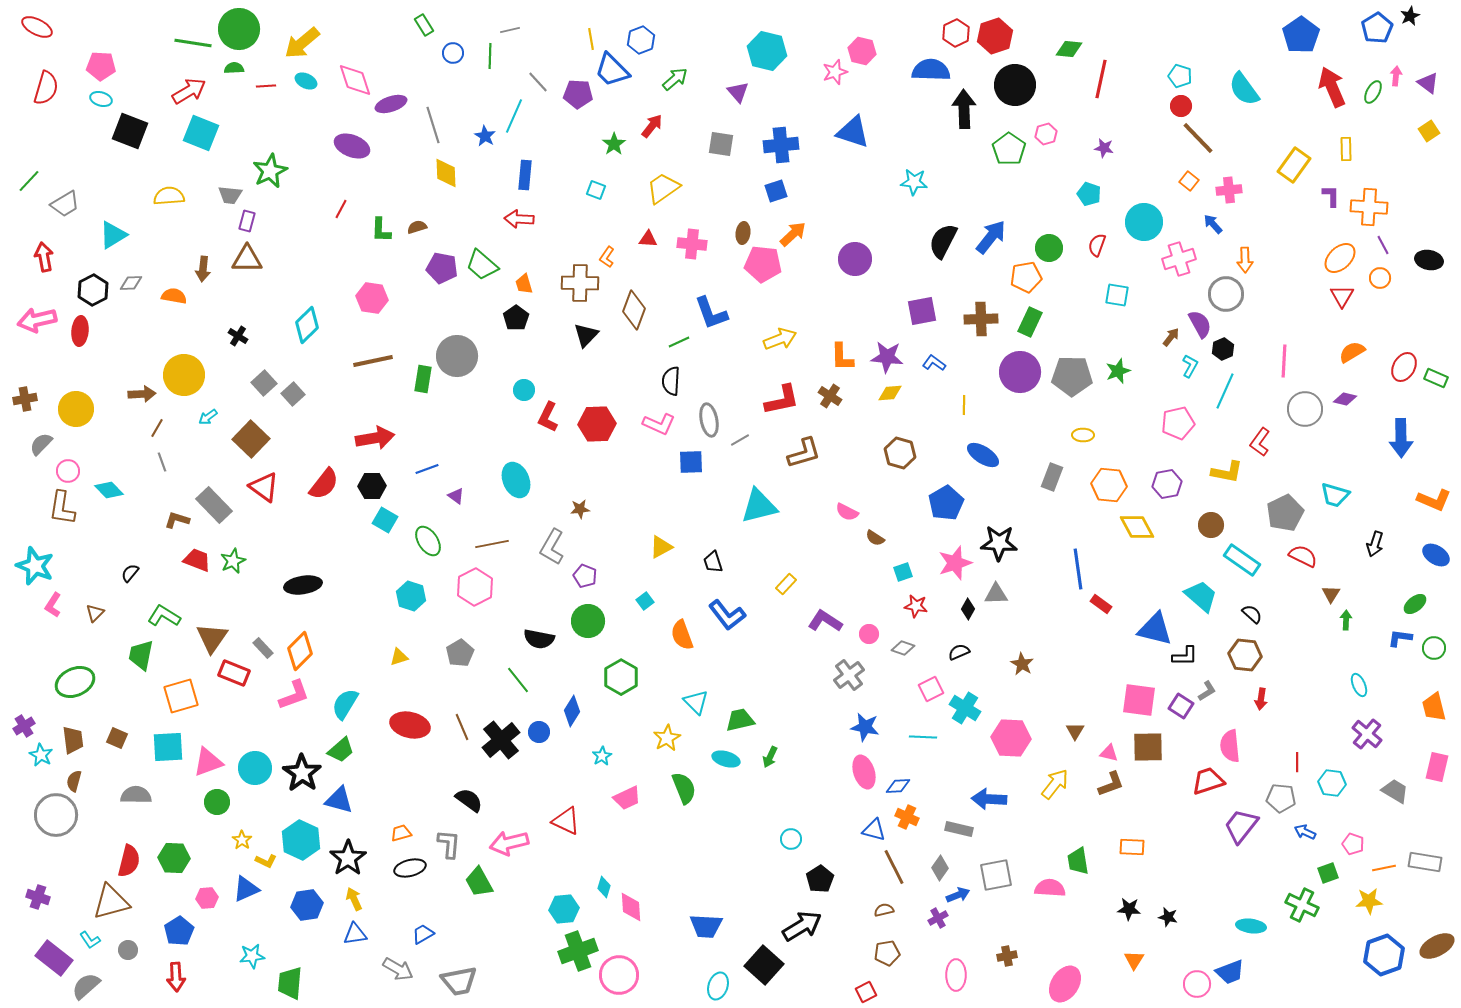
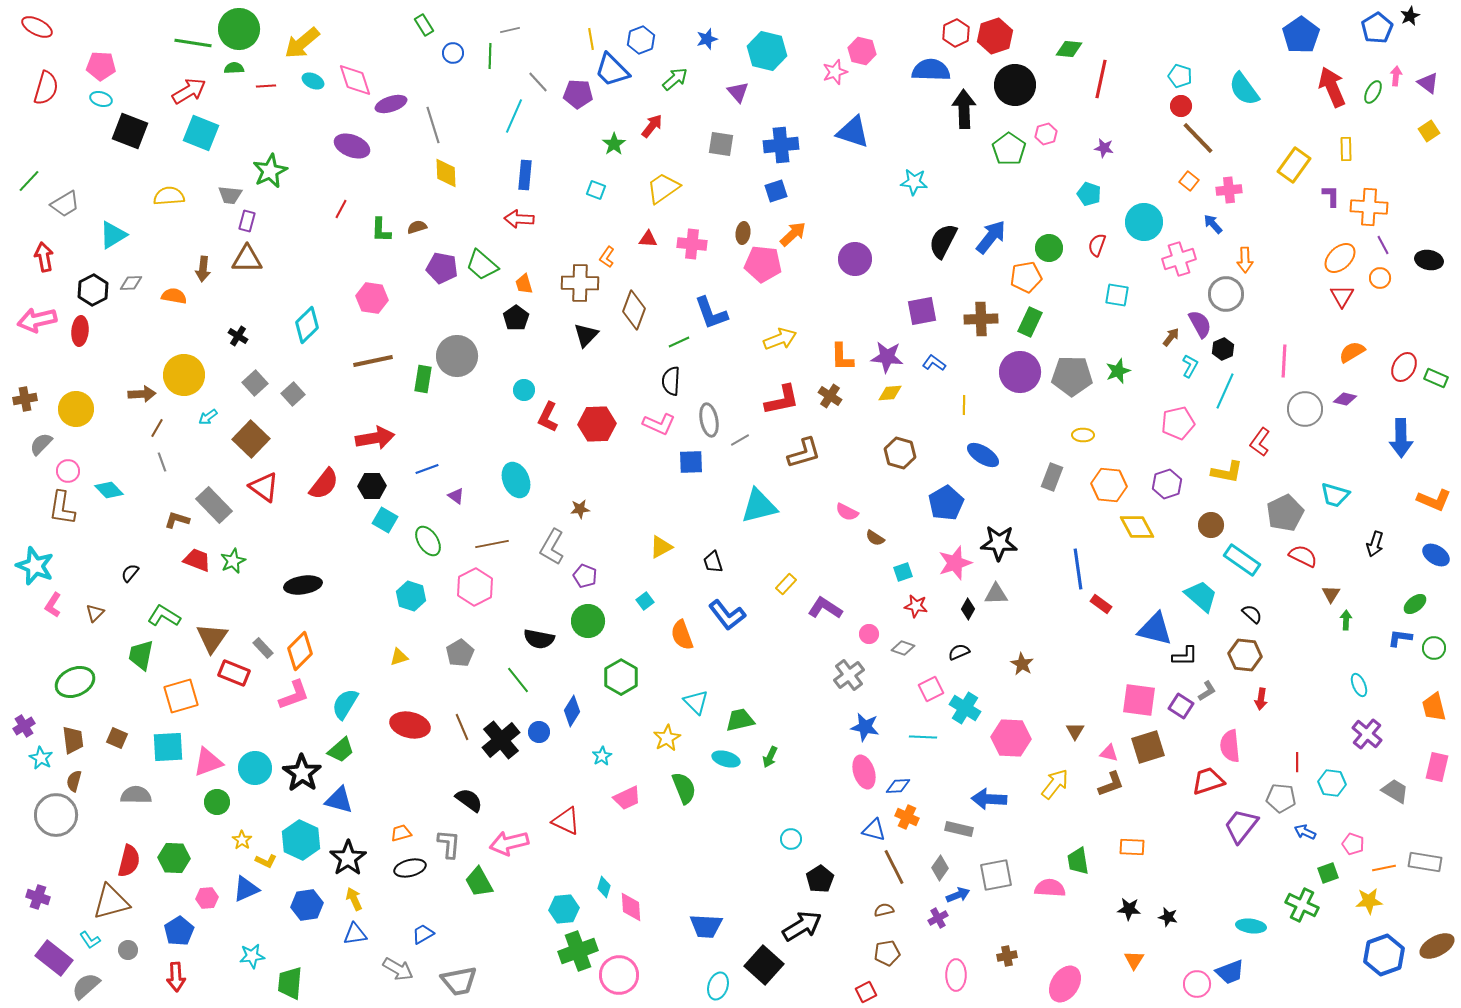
cyan ellipse at (306, 81): moved 7 px right
blue star at (485, 136): moved 222 px right, 97 px up; rotated 25 degrees clockwise
gray square at (264, 383): moved 9 px left
purple hexagon at (1167, 484): rotated 8 degrees counterclockwise
purple L-shape at (825, 621): moved 13 px up
brown square at (1148, 747): rotated 16 degrees counterclockwise
cyan star at (41, 755): moved 3 px down
